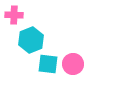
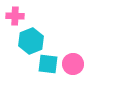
pink cross: moved 1 px right, 1 px down
cyan hexagon: moved 1 px down
